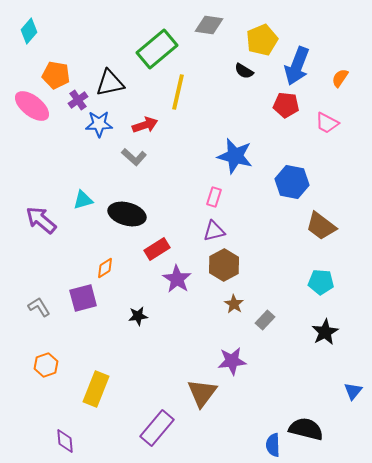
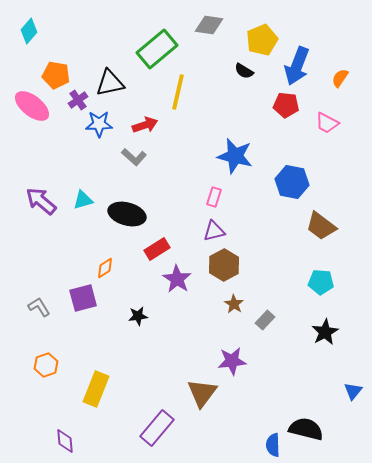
purple arrow at (41, 220): moved 19 px up
